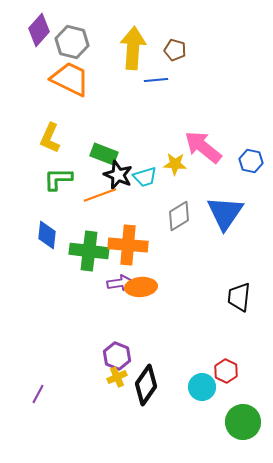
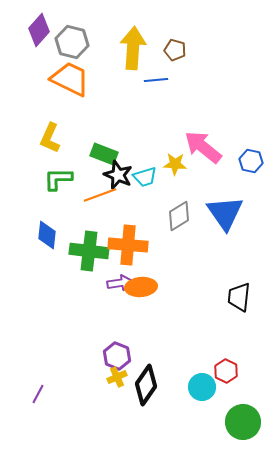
blue triangle: rotated 9 degrees counterclockwise
